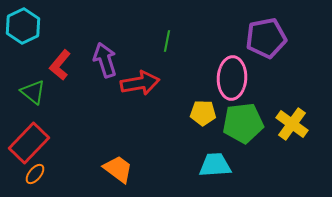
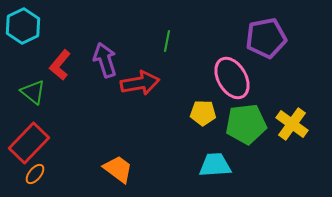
pink ellipse: rotated 33 degrees counterclockwise
green pentagon: moved 3 px right, 1 px down
